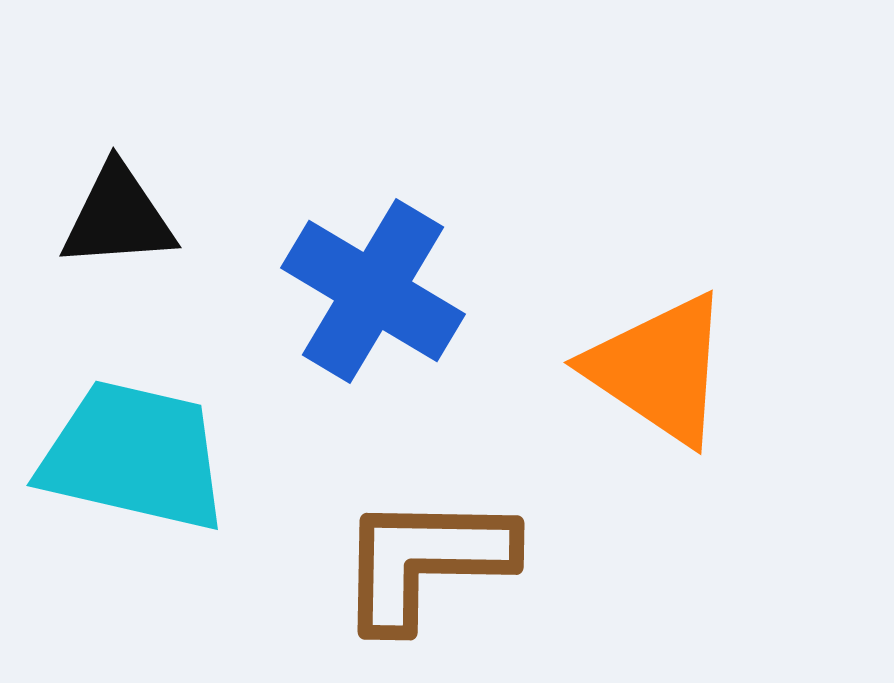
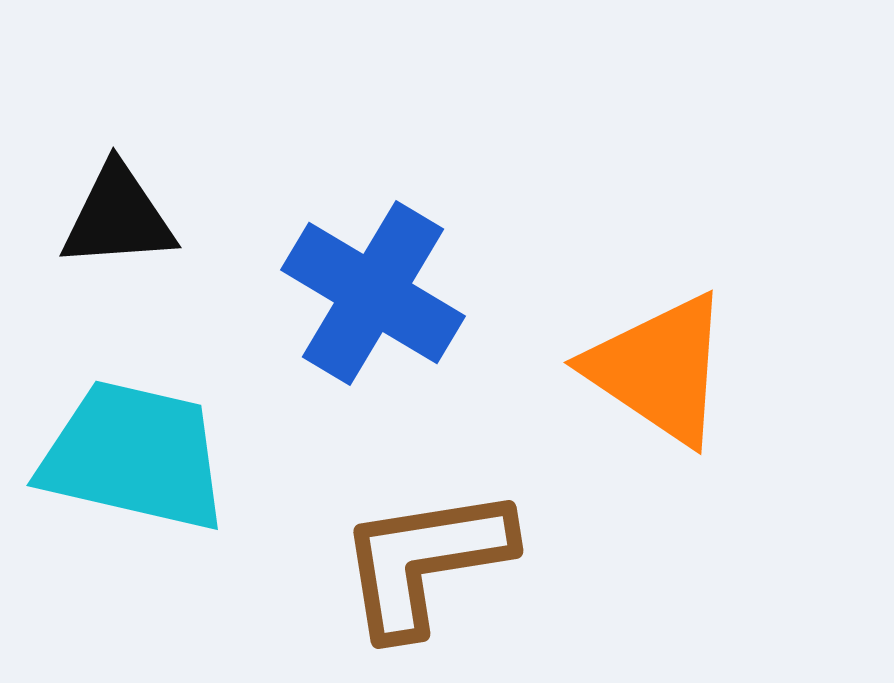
blue cross: moved 2 px down
brown L-shape: rotated 10 degrees counterclockwise
